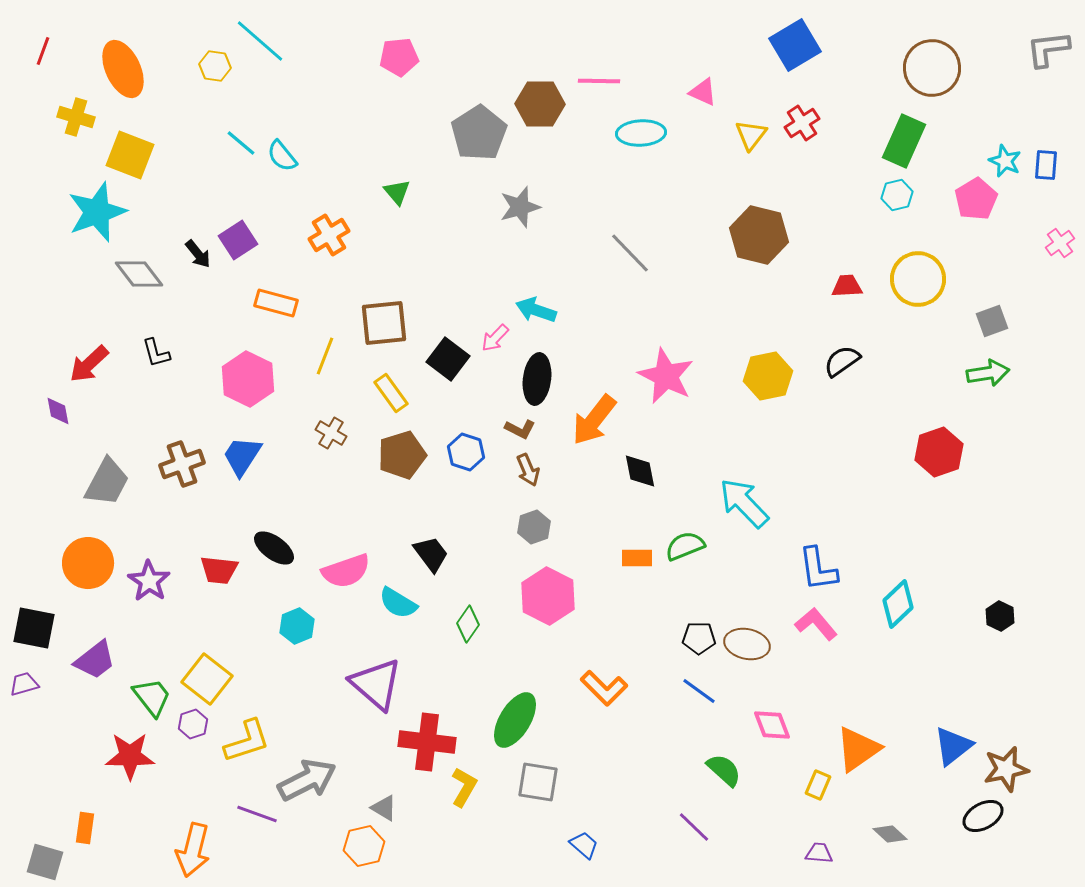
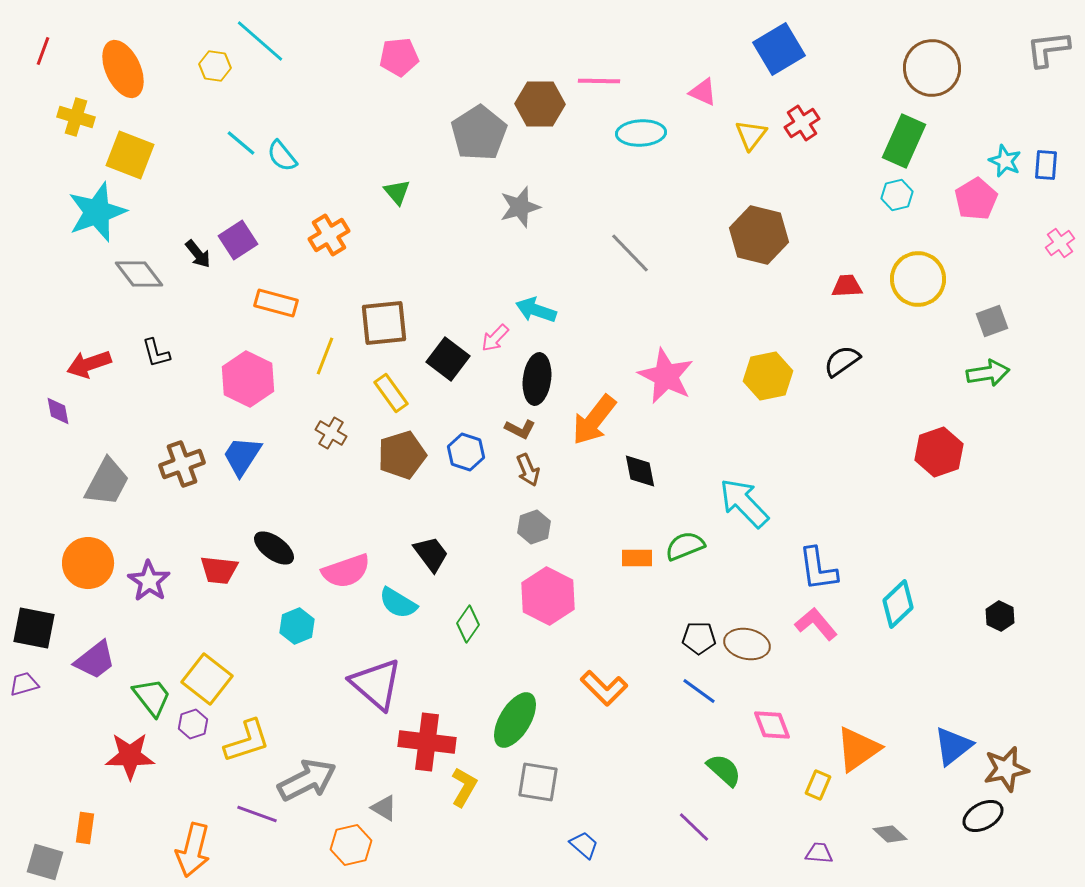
blue square at (795, 45): moved 16 px left, 4 px down
red arrow at (89, 364): rotated 24 degrees clockwise
orange hexagon at (364, 846): moved 13 px left, 1 px up
